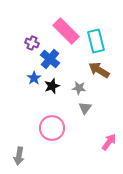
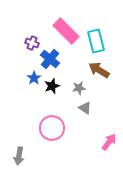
gray star: rotated 16 degrees counterclockwise
gray triangle: rotated 32 degrees counterclockwise
